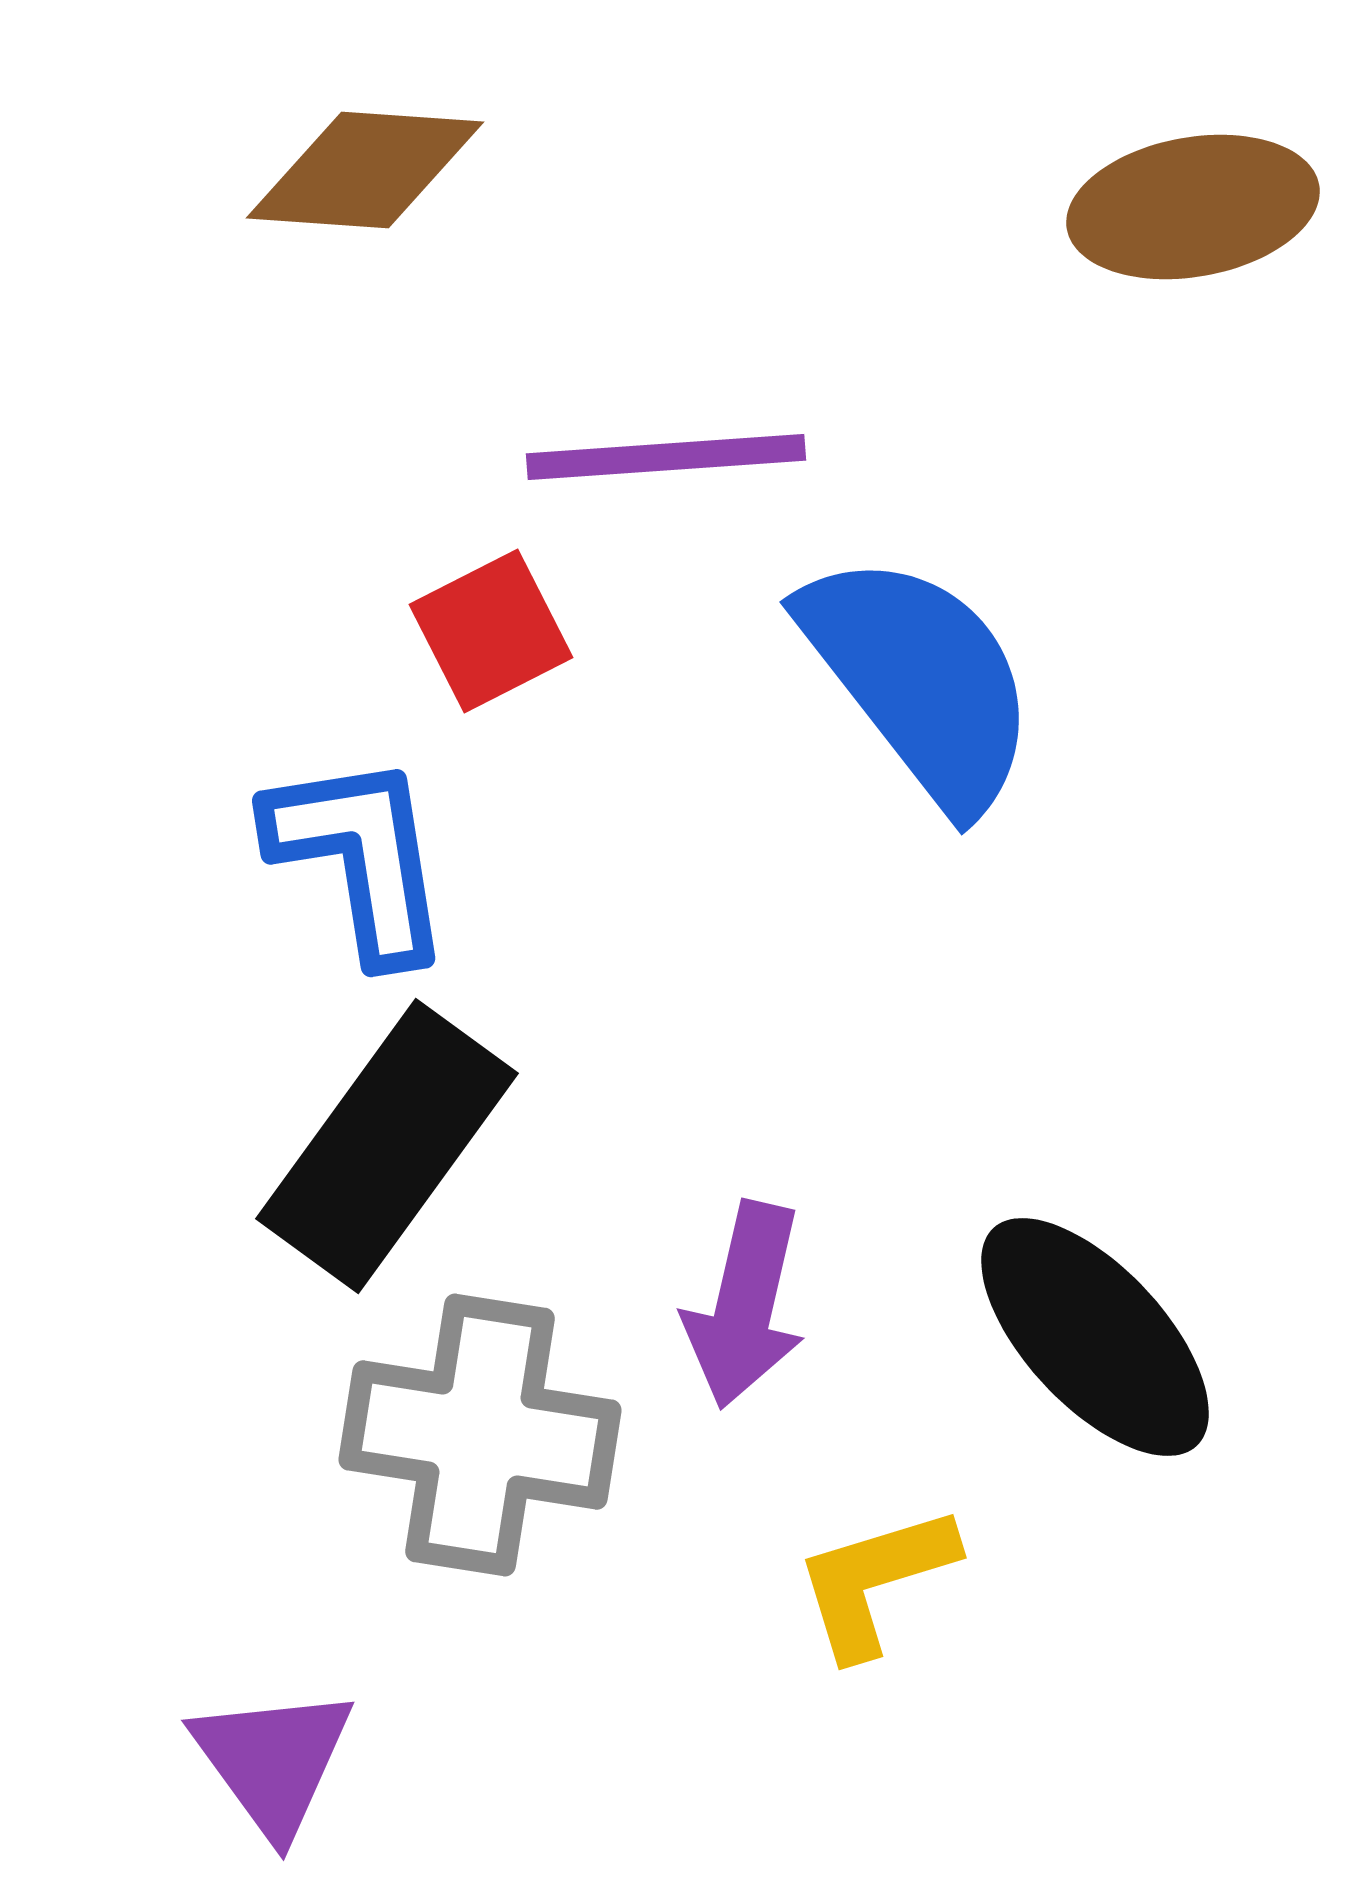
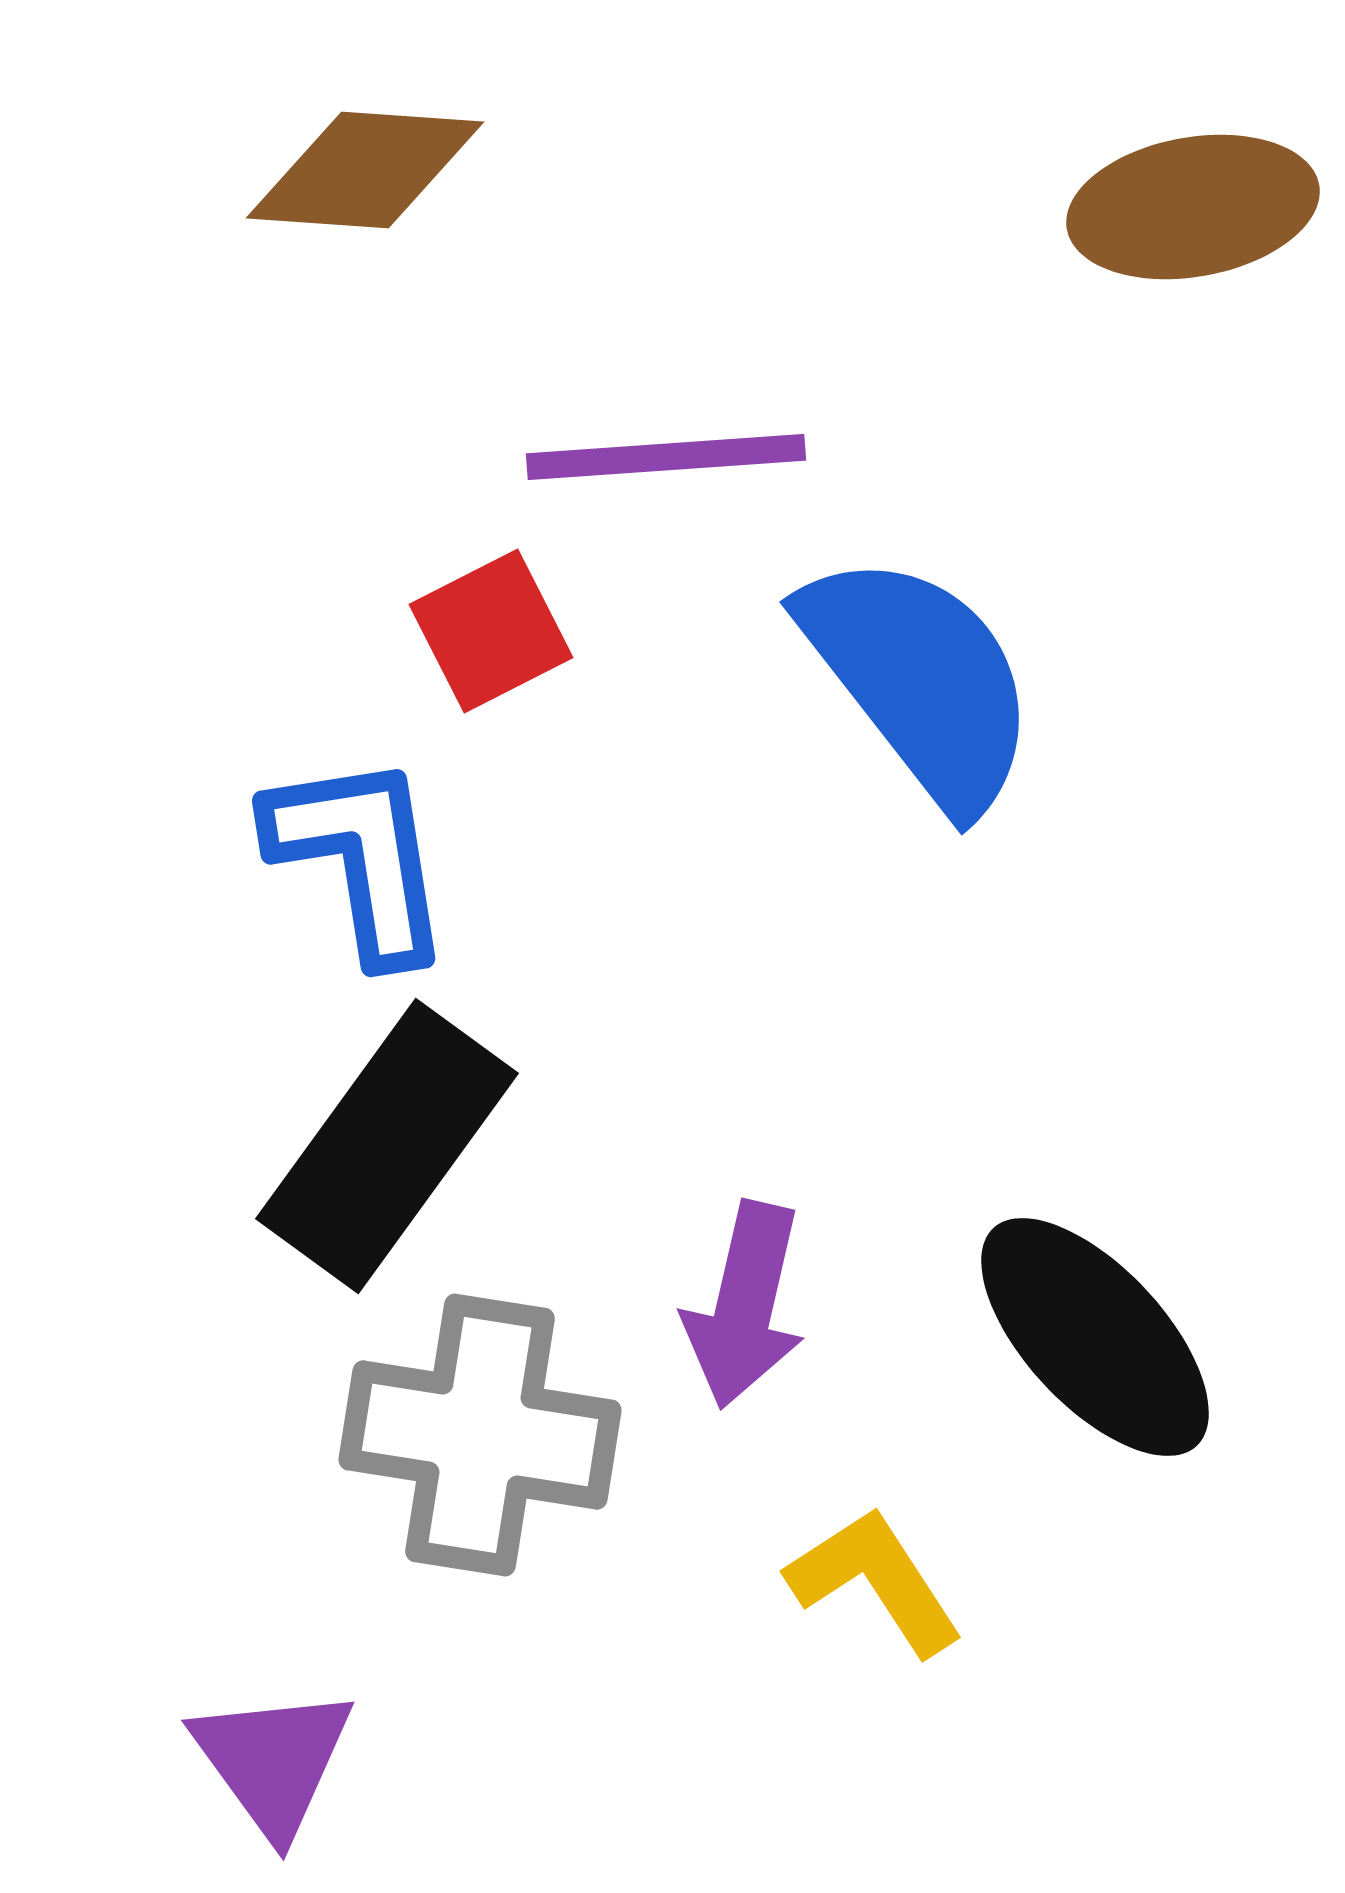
yellow L-shape: rotated 74 degrees clockwise
